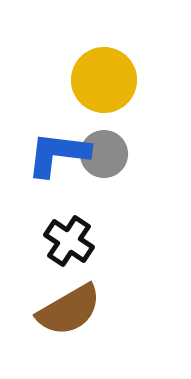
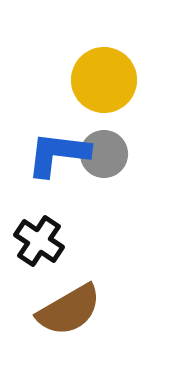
black cross: moved 30 px left
